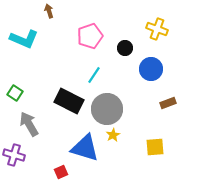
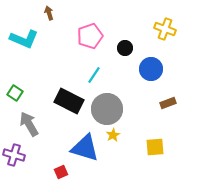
brown arrow: moved 2 px down
yellow cross: moved 8 px right
